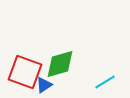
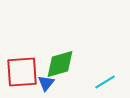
red square: moved 3 px left; rotated 24 degrees counterclockwise
blue triangle: moved 2 px right, 2 px up; rotated 18 degrees counterclockwise
